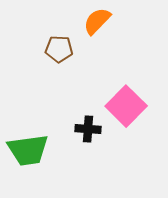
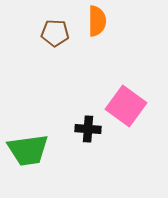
orange semicircle: rotated 136 degrees clockwise
brown pentagon: moved 4 px left, 16 px up
pink square: rotated 9 degrees counterclockwise
